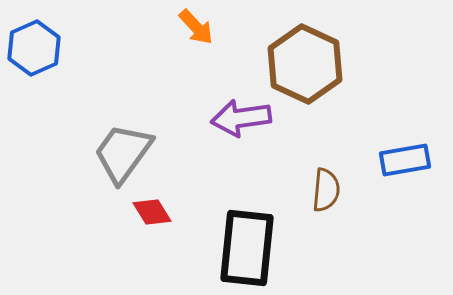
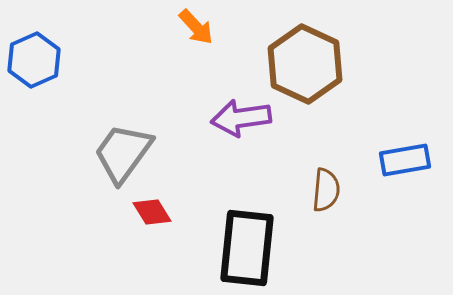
blue hexagon: moved 12 px down
